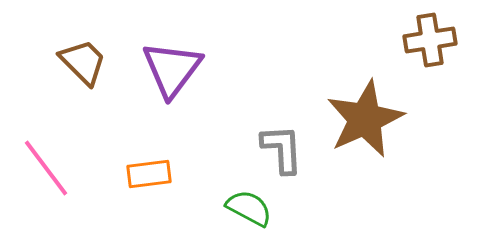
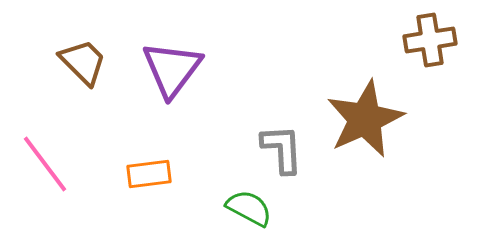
pink line: moved 1 px left, 4 px up
